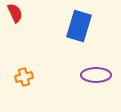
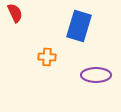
orange cross: moved 23 px right, 20 px up; rotated 18 degrees clockwise
